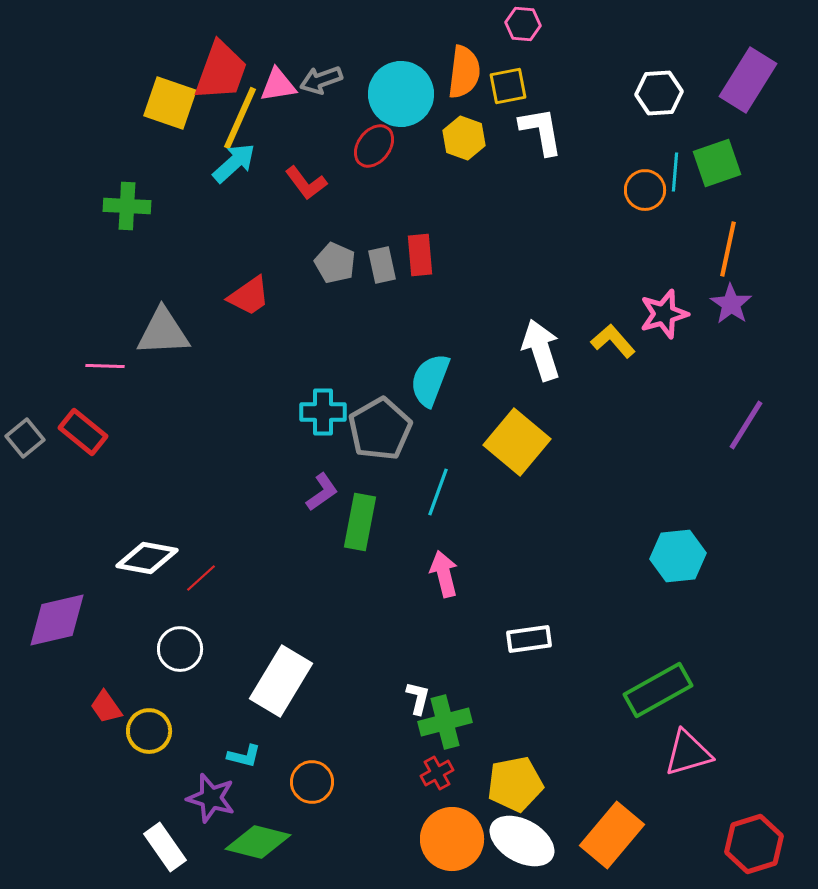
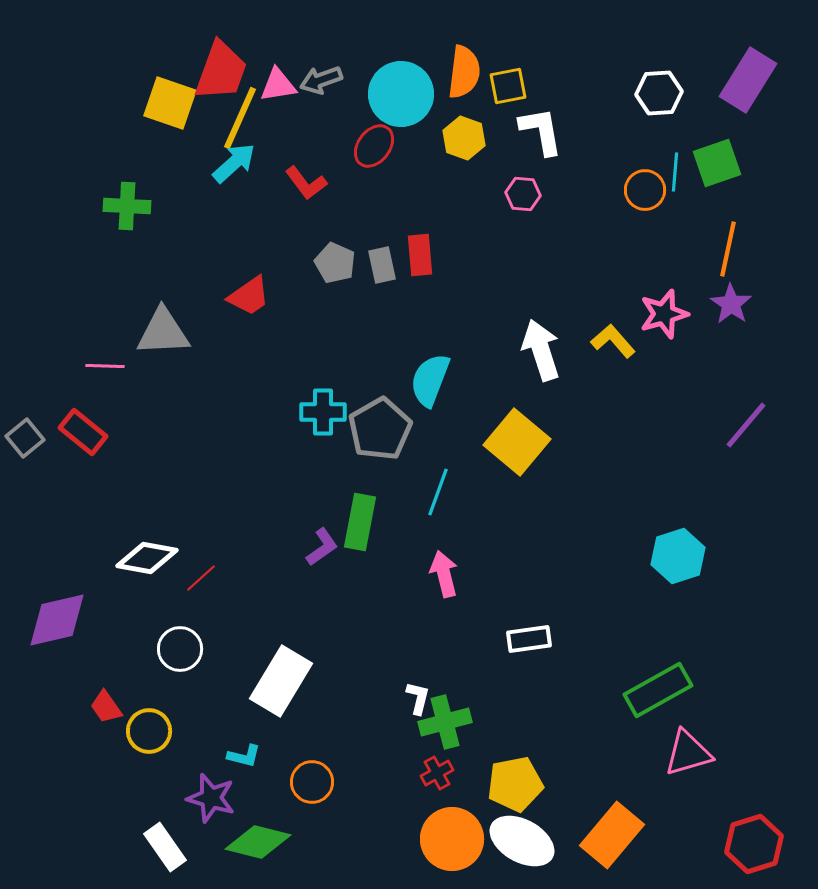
pink hexagon at (523, 24): moved 170 px down
purple line at (746, 425): rotated 8 degrees clockwise
purple L-shape at (322, 492): moved 55 px down
cyan hexagon at (678, 556): rotated 12 degrees counterclockwise
